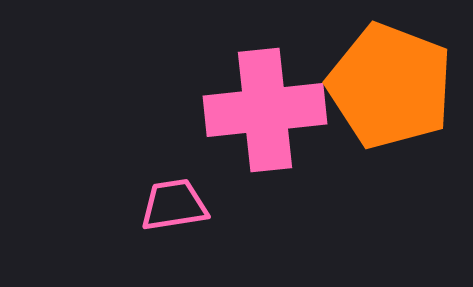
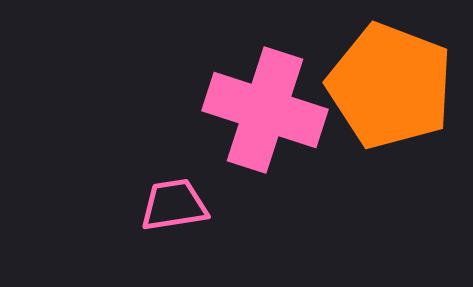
pink cross: rotated 24 degrees clockwise
